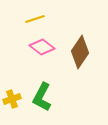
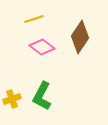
yellow line: moved 1 px left
brown diamond: moved 15 px up
green L-shape: moved 1 px up
